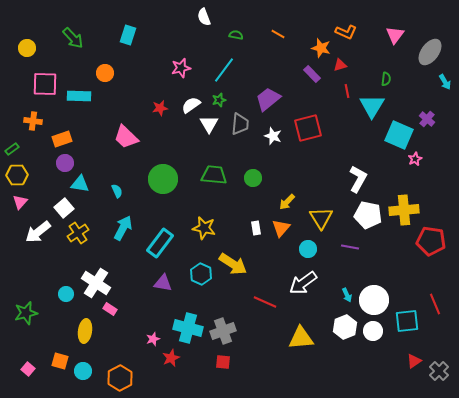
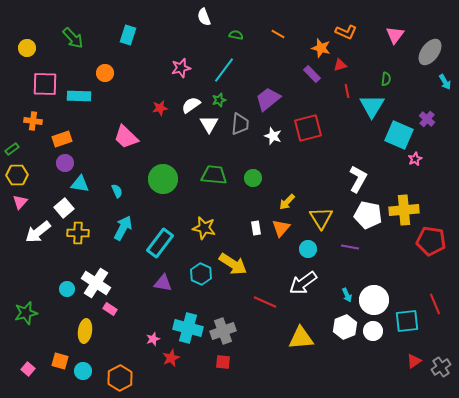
yellow cross at (78, 233): rotated 35 degrees clockwise
cyan circle at (66, 294): moved 1 px right, 5 px up
gray cross at (439, 371): moved 2 px right, 4 px up; rotated 12 degrees clockwise
